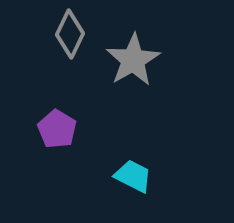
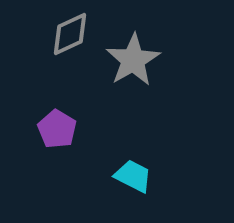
gray diamond: rotated 39 degrees clockwise
